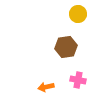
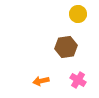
pink cross: rotated 21 degrees clockwise
orange arrow: moved 5 px left, 6 px up
